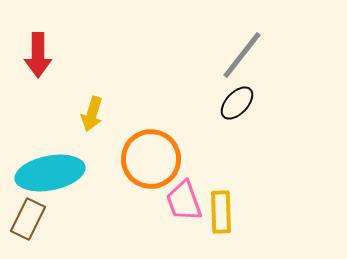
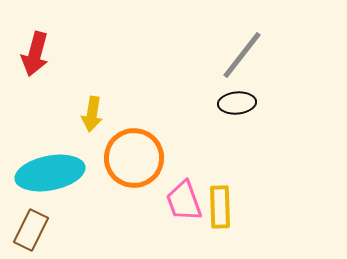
red arrow: moved 3 px left, 1 px up; rotated 15 degrees clockwise
black ellipse: rotated 42 degrees clockwise
yellow arrow: rotated 8 degrees counterclockwise
orange circle: moved 17 px left, 1 px up
yellow rectangle: moved 1 px left, 5 px up
brown rectangle: moved 3 px right, 11 px down
